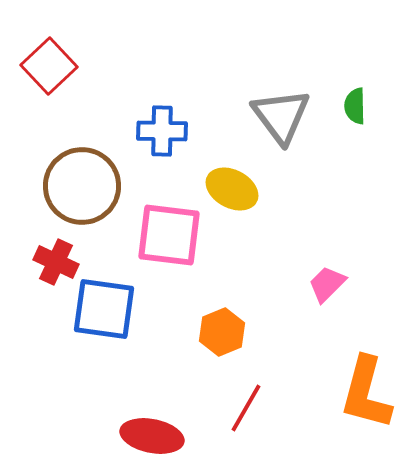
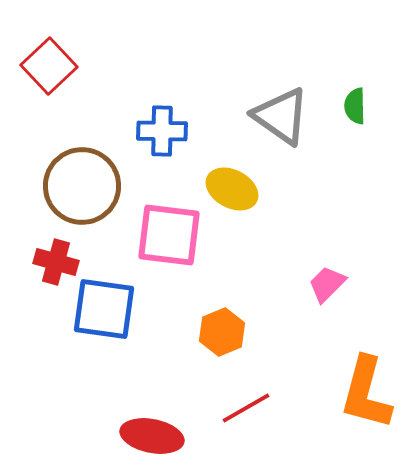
gray triangle: rotated 18 degrees counterclockwise
red cross: rotated 9 degrees counterclockwise
red line: rotated 30 degrees clockwise
